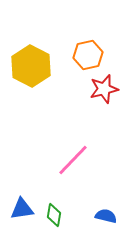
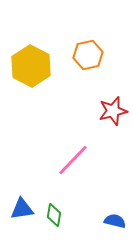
red star: moved 9 px right, 22 px down
blue semicircle: moved 9 px right, 5 px down
